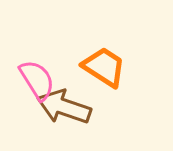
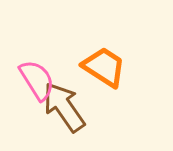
brown arrow: rotated 36 degrees clockwise
